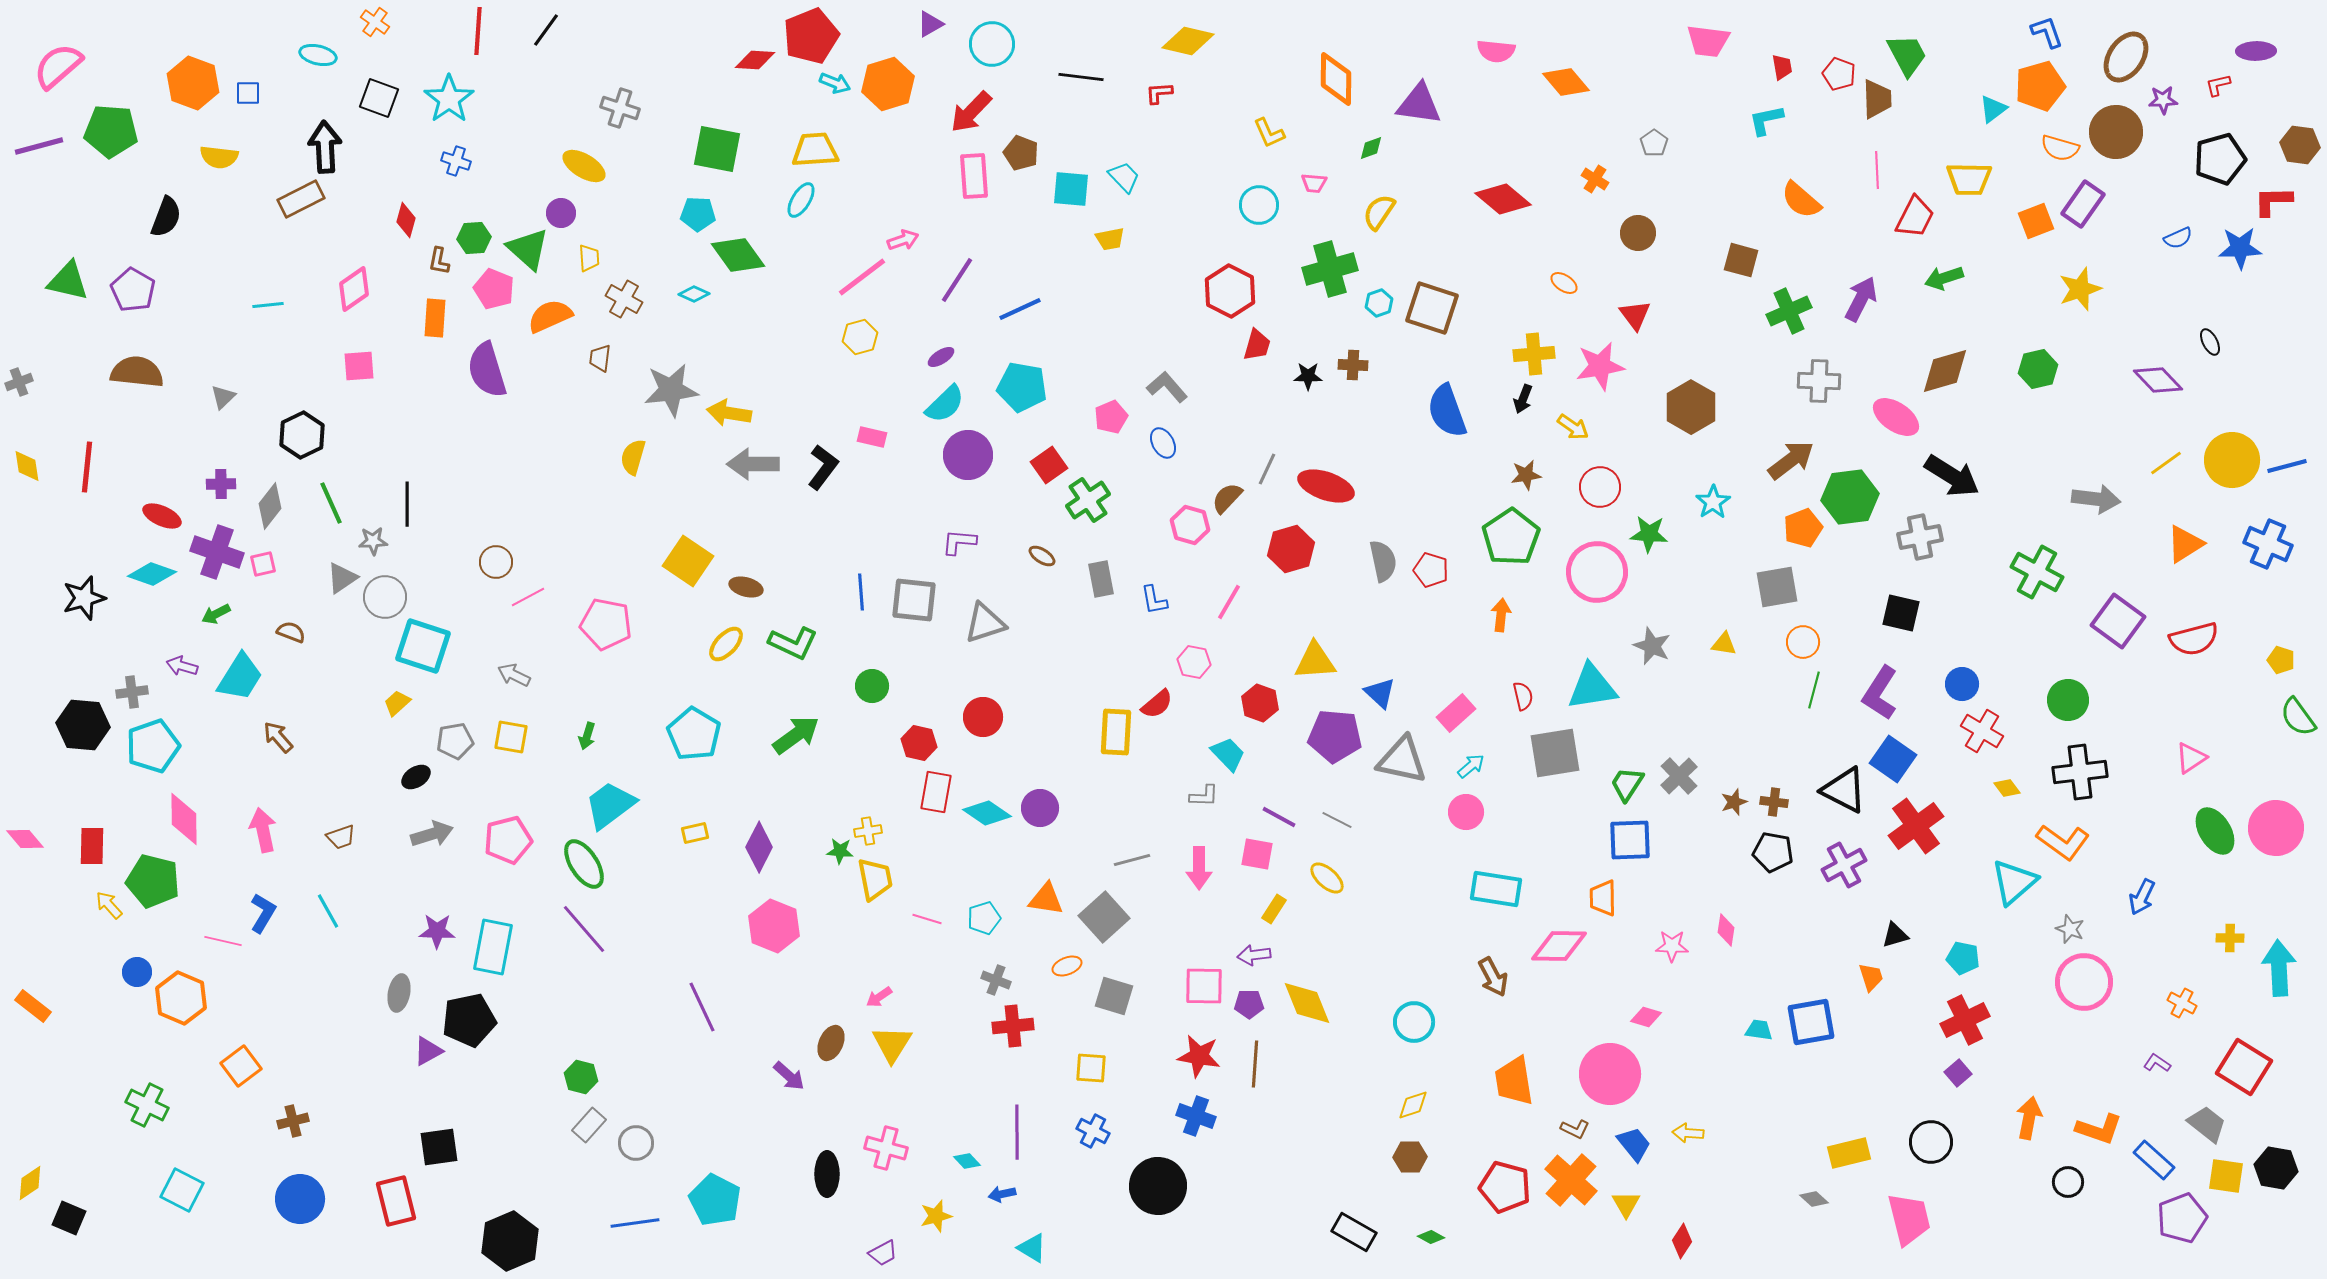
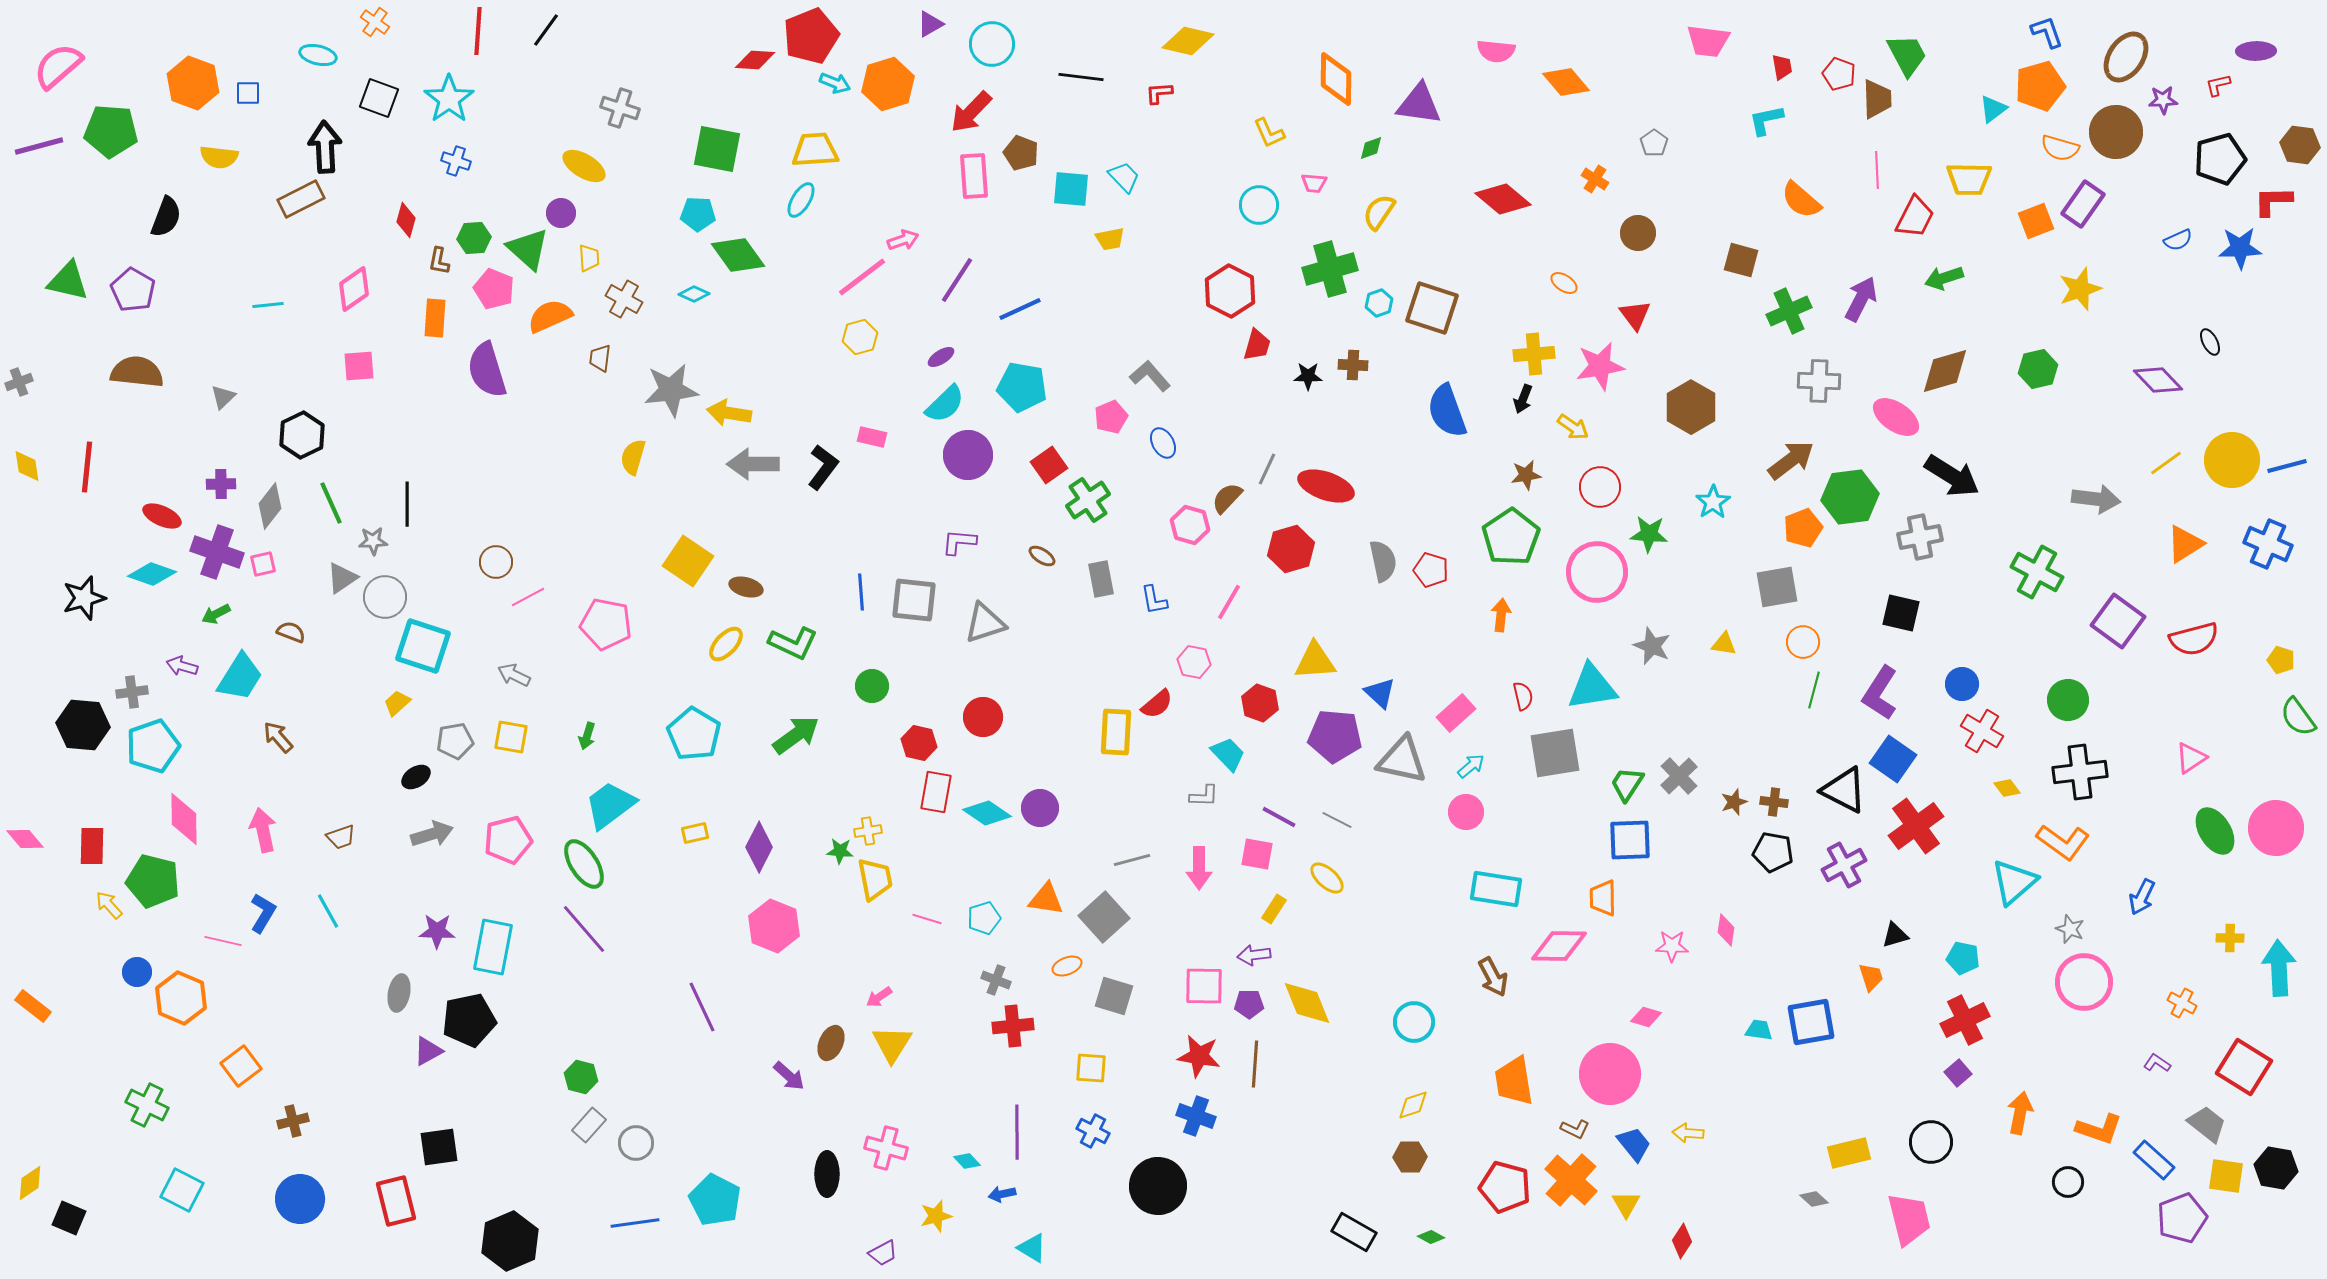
blue semicircle at (2178, 238): moved 2 px down
gray L-shape at (1167, 387): moved 17 px left, 11 px up
orange arrow at (2029, 1118): moved 9 px left, 5 px up
